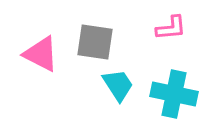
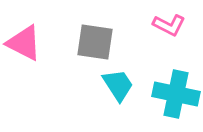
pink L-shape: moved 2 px left, 3 px up; rotated 32 degrees clockwise
pink triangle: moved 17 px left, 11 px up
cyan cross: moved 2 px right
